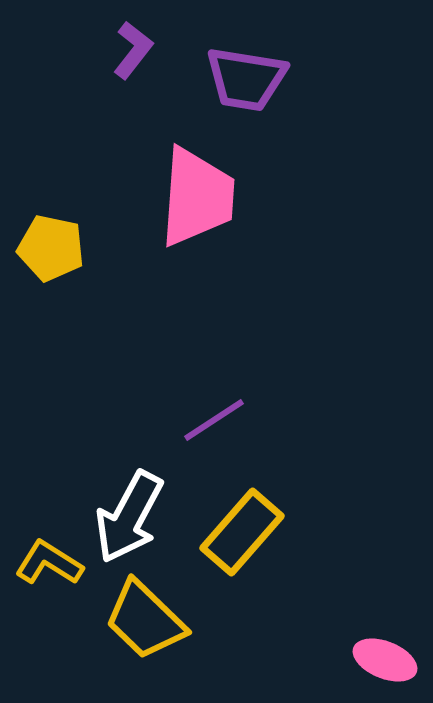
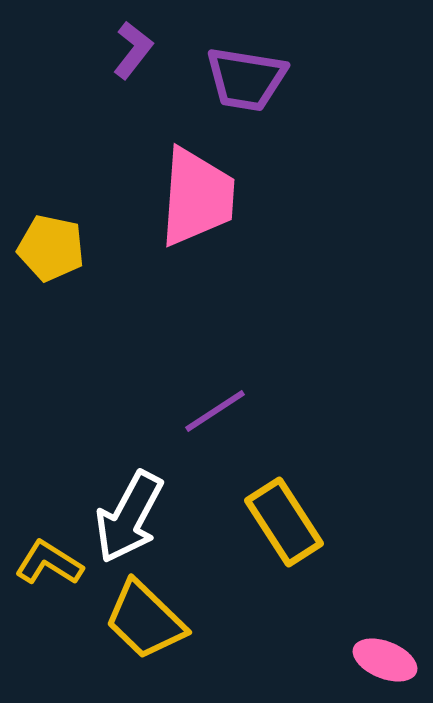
purple line: moved 1 px right, 9 px up
yellow rectangle: moved 42 px right, 10 px up; rotated 74 degrees counterclockwise
